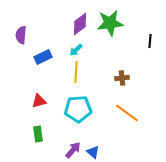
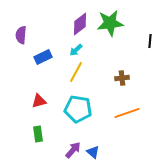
yellow line: rotated 25 degrees clockwise
cyan pentagon: rotated 12 degrees clockwise
orange line: rotated 55 degrees counterclockwise
